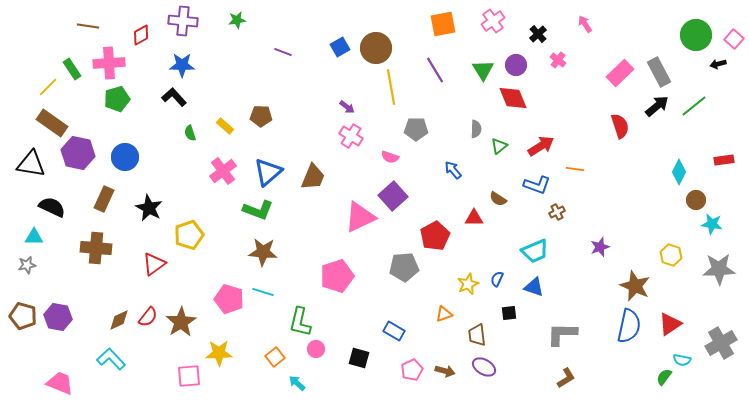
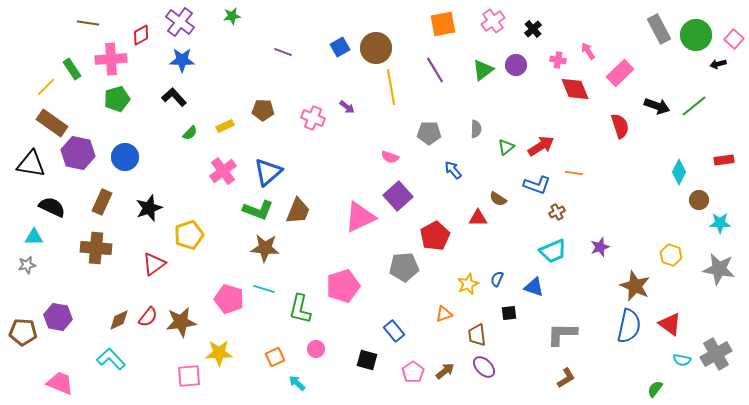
green star at (237, 20): moved 5 px left, 4 px up
purple cross at (183, 21): moved 3 px left, 1 px down; rotated 32 degrees clockwise
pink arrow at (585, 24): moved 3 px right, 27 px down
brown line at (88, 26): moved 3 px up
black cross at (538, 34): moved 5 px left, 5 px up
pink cross at (558, 60): rotated 28 degrees counterclockwise
pink cross at (109, 63): moved 2 px right, 4 px up
blue star at (182, 65): moved 5 px up
green triangle at (483, 70): rotated 25 degrees clockwise
gray rectangle at (659, 72): moved 43 px up
yellow line at (48, 87): moved 2 px left
red diamond at (513, 98): moved 62 px right, 9 px up
black arrow at (657, 106): rotated 60 degrees clockwise
brown pentagon at (261, 116): moved 2 px right, 6 px up
yellow rectangle at (225, 126): rotated 66 degrees counterclockwise
gray pentagon at (416, 129): moved 13 px right, 4 px down
green semicircle at (190, 133): rotated 119 degrees counterclockwise
pink cross at (351, 136): moved 38 px left, 18 px up; rotated 10 degrees counterclockwise
green triangle at (499, 146): moved 7 px right, 1 px down
orange line at (575, 169): moved 1 px left, 4 px down
brown trapezoid at (313, 177): moved 15 px left, 34 px down
purple square at (393, 196): moved 5 px right
brown rectangle at (104, 199): moved 2 px left, 3 px down
brown circle at (696, 200): moved 3 px right
black star at (149, 208): rotated 24 degrees clockwise
red triangle at (474, 218): moved 4 px right
cyan star at (712, 224): moved 8 px right, 1 px up; rotated 10 degrees counterclockwise
cyan trapezoid at (535, 251): moved 18 px right
brown star at (263, 252): moved 2 px right, 4 px up
gray star at (719, 269): rotated 12 degrees clockwise
pink pentagon at (337, 276): moved 6 px right, 10 px down
cyan line at (263, 292): moved 1 px right, 3 px up
brown pentagon at (23, 316): moved 16 px down; rotated 12 degrees counterclockwise
brown star at (181, 322): rotated 24 degrees clockwise
green L-shape at (300, 322): moved 13 px up
red triangle at (670, 324): rotated 50 degrees counterclockwise
blue rectangle at (394, 331): rotated 20 degrees clockwise
gray cross at (721, 343): moved 5 px left, 11 px down
orange square at (275, 357): rotated 12 degrees clockwise
black square at (359, 358): moved 8 px right, 2 px down
purple ellipse at (484, 367): rotated 15 degrees clockwise
pink pentagon at (412, 370): moved 1 px right, 2 px down; rotated 10 degrees counterclockwise
brown arrow at (445, 371): rotated 54 degrees counterclockwise
green semicircle at (664, 377): moved 9 px left, 12 px down
